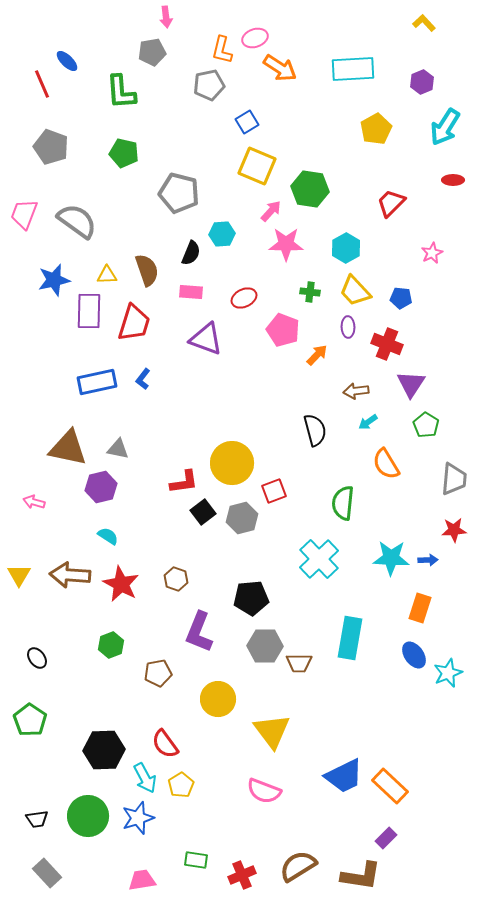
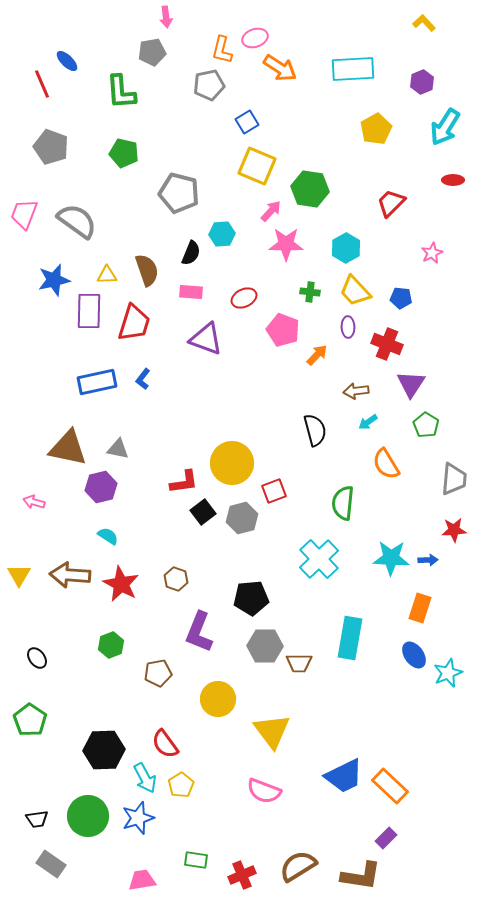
gray rectangle at (47, 873): moved 4 px right, 9 px up; rotated 12 degrees counterclockwise
